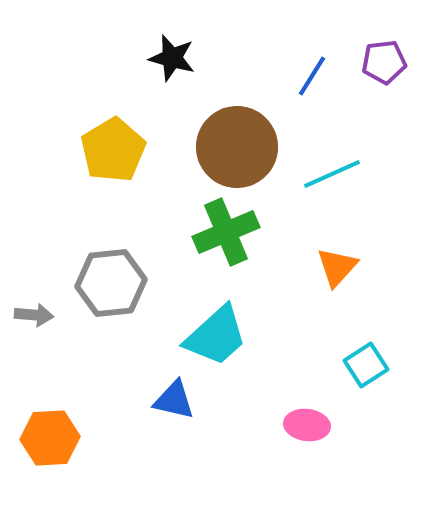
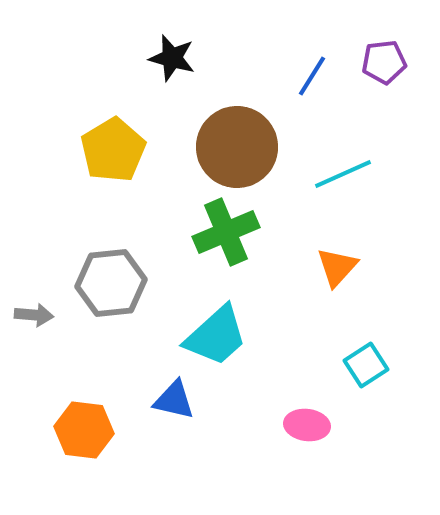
cyan line: moved 11 px right
orange hexagon: moved 34 px right, 8 px up; rotated 10 degrees clockwise
